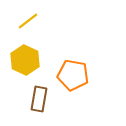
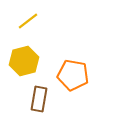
yellow hexagon: moved 1 px left, 1 px down; rotated 20 degrees clockwise
